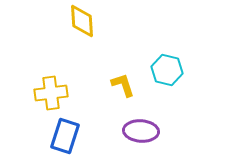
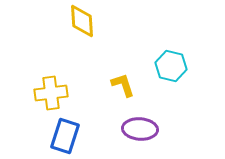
cyan hexagon: moved 4 px right, 4 px up
purple ellipse: moved 1 px left, 2 px up
